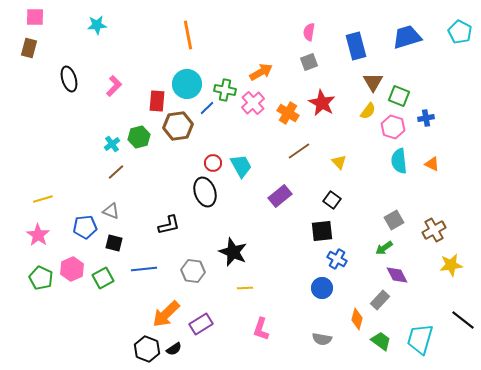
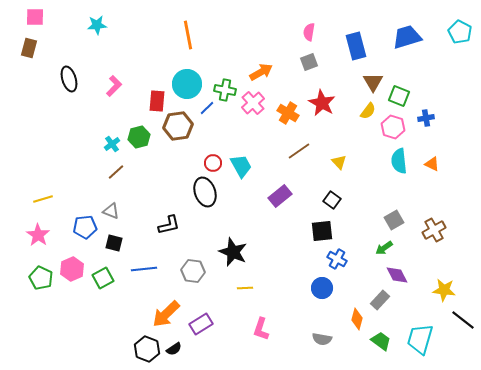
yellow star at (451, 265): moved 7 px left, 25 px down; rotated 15 degrees clockwise
